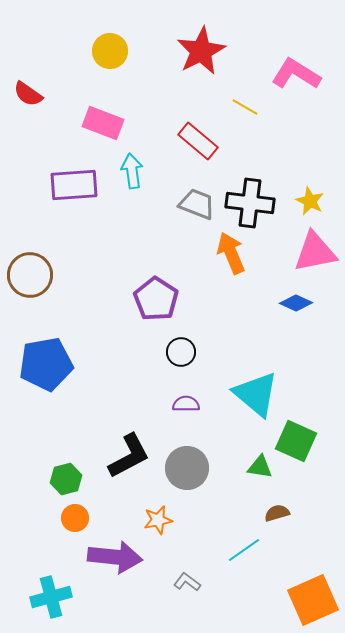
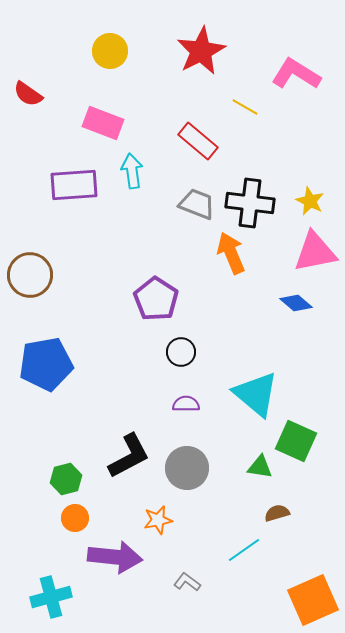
blue diamond: rotated 16 degrees clockwise
